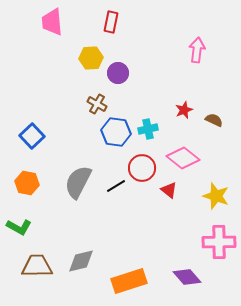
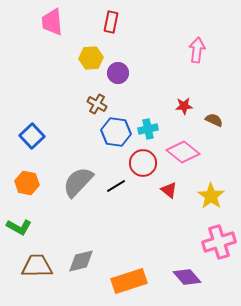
red star: moved 4 px up; rotated 18 degrees clockwise
pink diamond: moved 6 px up
red circle: moved 1 px right, 5 px up
gray semicircle: rotated 16 degrees clockwise
yellow star: moved 5 px left; rotated 16 degrees clockwise
pink cross: rotated 16 degrees counterclockwise
